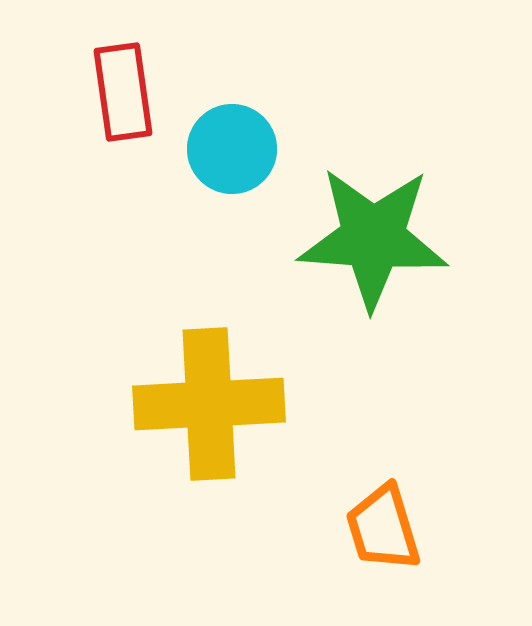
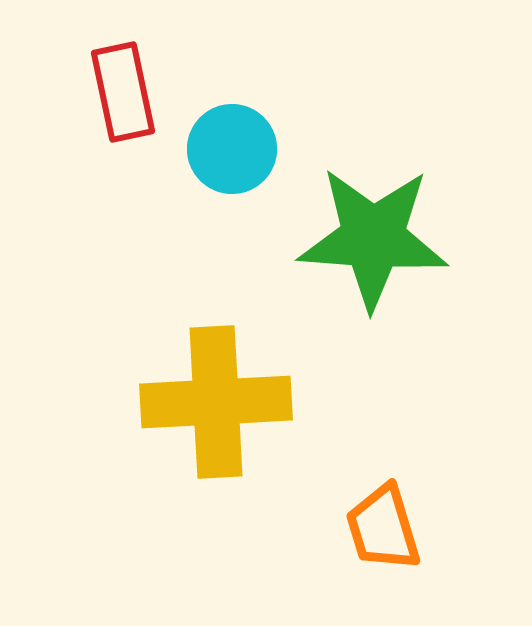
red rectangle: rotated 4 degrees counterclockwise
yellow cross: moved 7 px right, 2 px up
